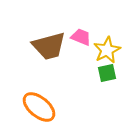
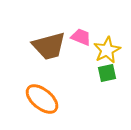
orange ellipse: moved 3 px right, 8 px up
